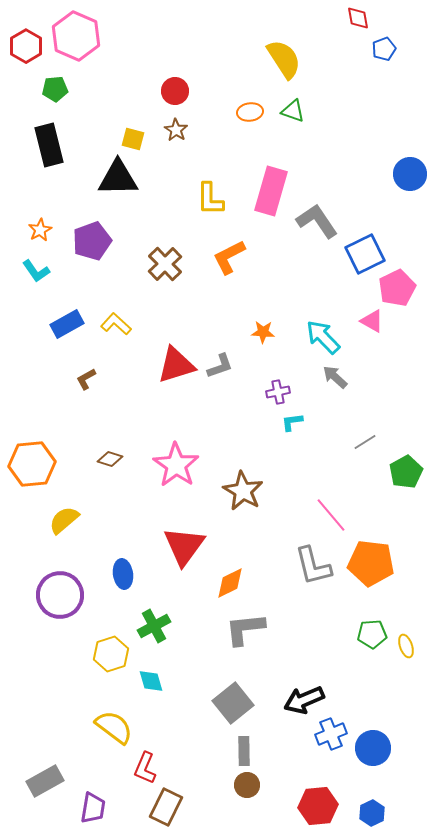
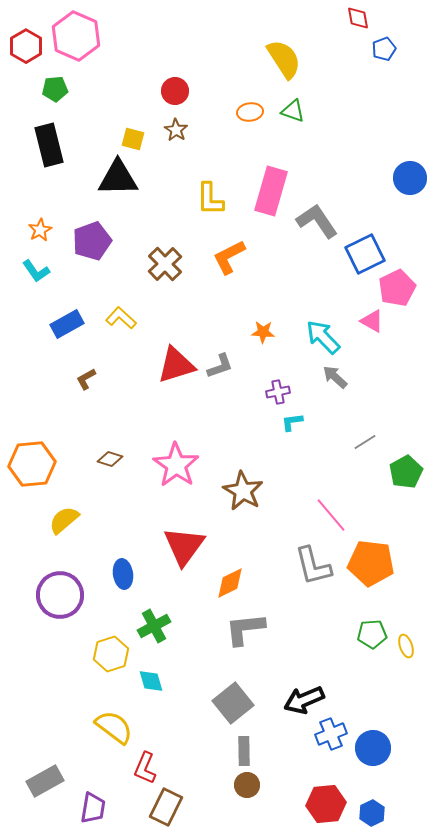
blue circle at (410, 174): moved 4 px down
yellow L-shape at (116, 324): moved 5 px right, 6 px up
red hexagon at (318, 806): moved 8 px right, 2 px up
